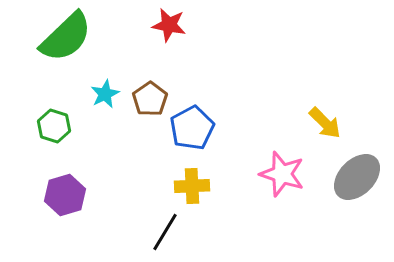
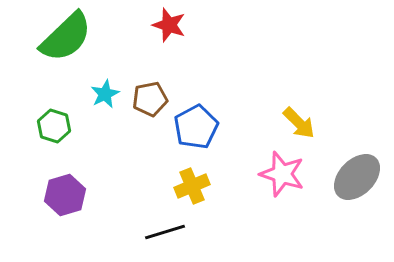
red star: rotated 8 degrees clockwise
brown pentagon: rotated 24 degrees clockwise
yellow arrow: moved 26 px left
blue pentagon: moved 4 px right, 1 px up
yellow cross: rotated 20 degrees counterclockwise
black line: rotated 42 degrees clockwise
